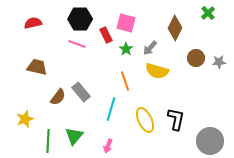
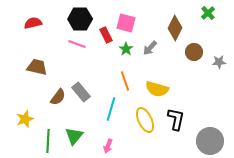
brown circle: moved 2 px left, 6 px up
yellow semicircle: moved 18 px down
